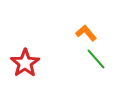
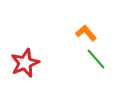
red star: rotated 12 degrees clockwise
